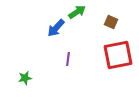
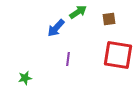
green arrow: moved 1 px right
brown square: moved 2 px left, 3 px up; rotated 32 degrees counterclockwise
red square: rotated 20 degrees clockwise
